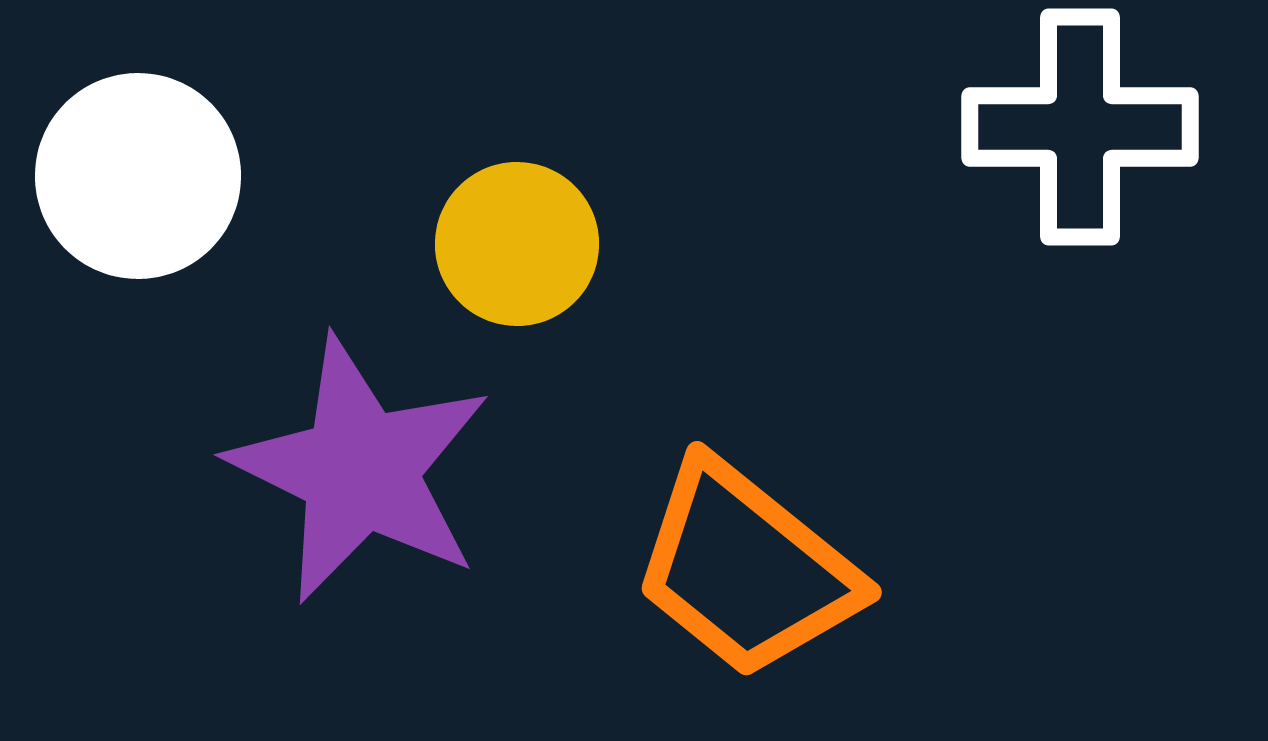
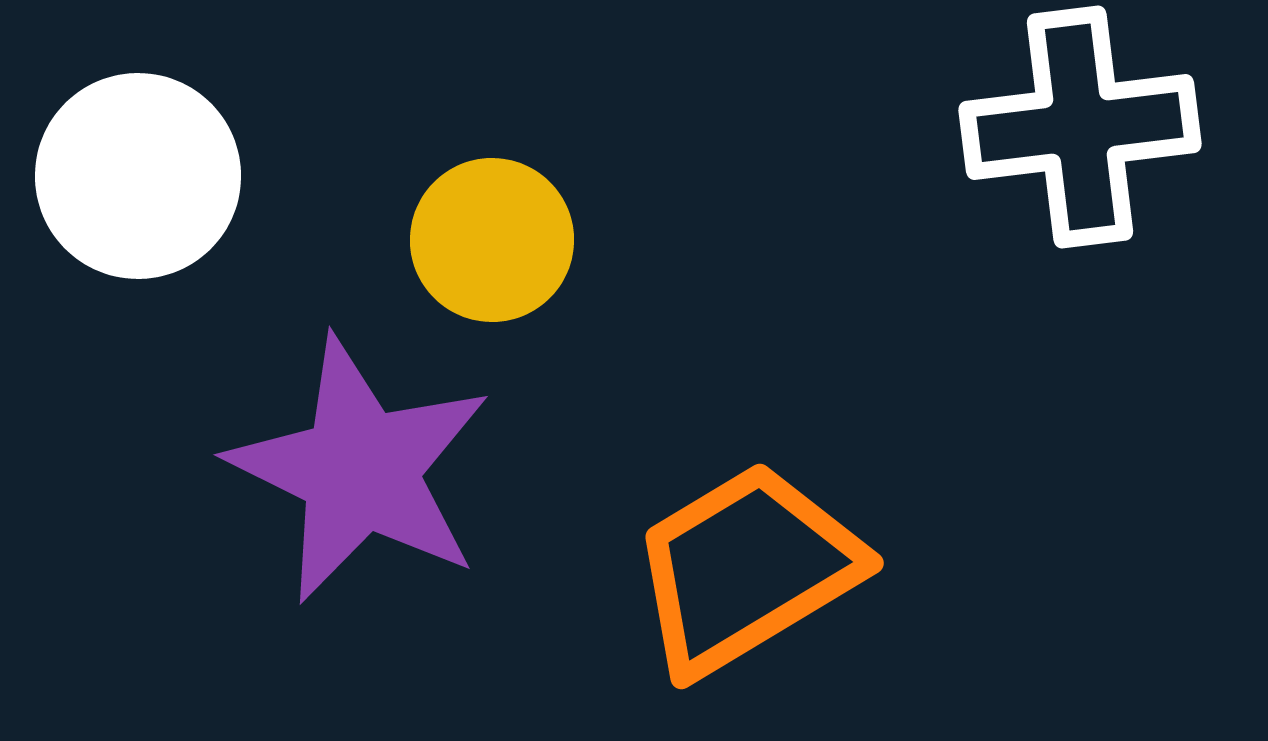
white cross: rotated 7 degrees counterclockwise
yellow circle: moved 25 px left, 4 px up
orange trapezoid: rotated 110 degrees clockwise
